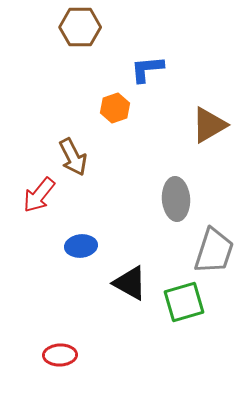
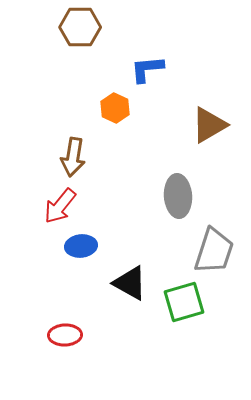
orange hexagon: rotated 16 degrees counterclockwise
brown arrow: rotated 36 degrees clockwise
red arrow: moved 21 px right, 11 px down
gray ellipse: moved 2 px right, 3 px up
red ellipse: moved 5 px right, 20 px up
